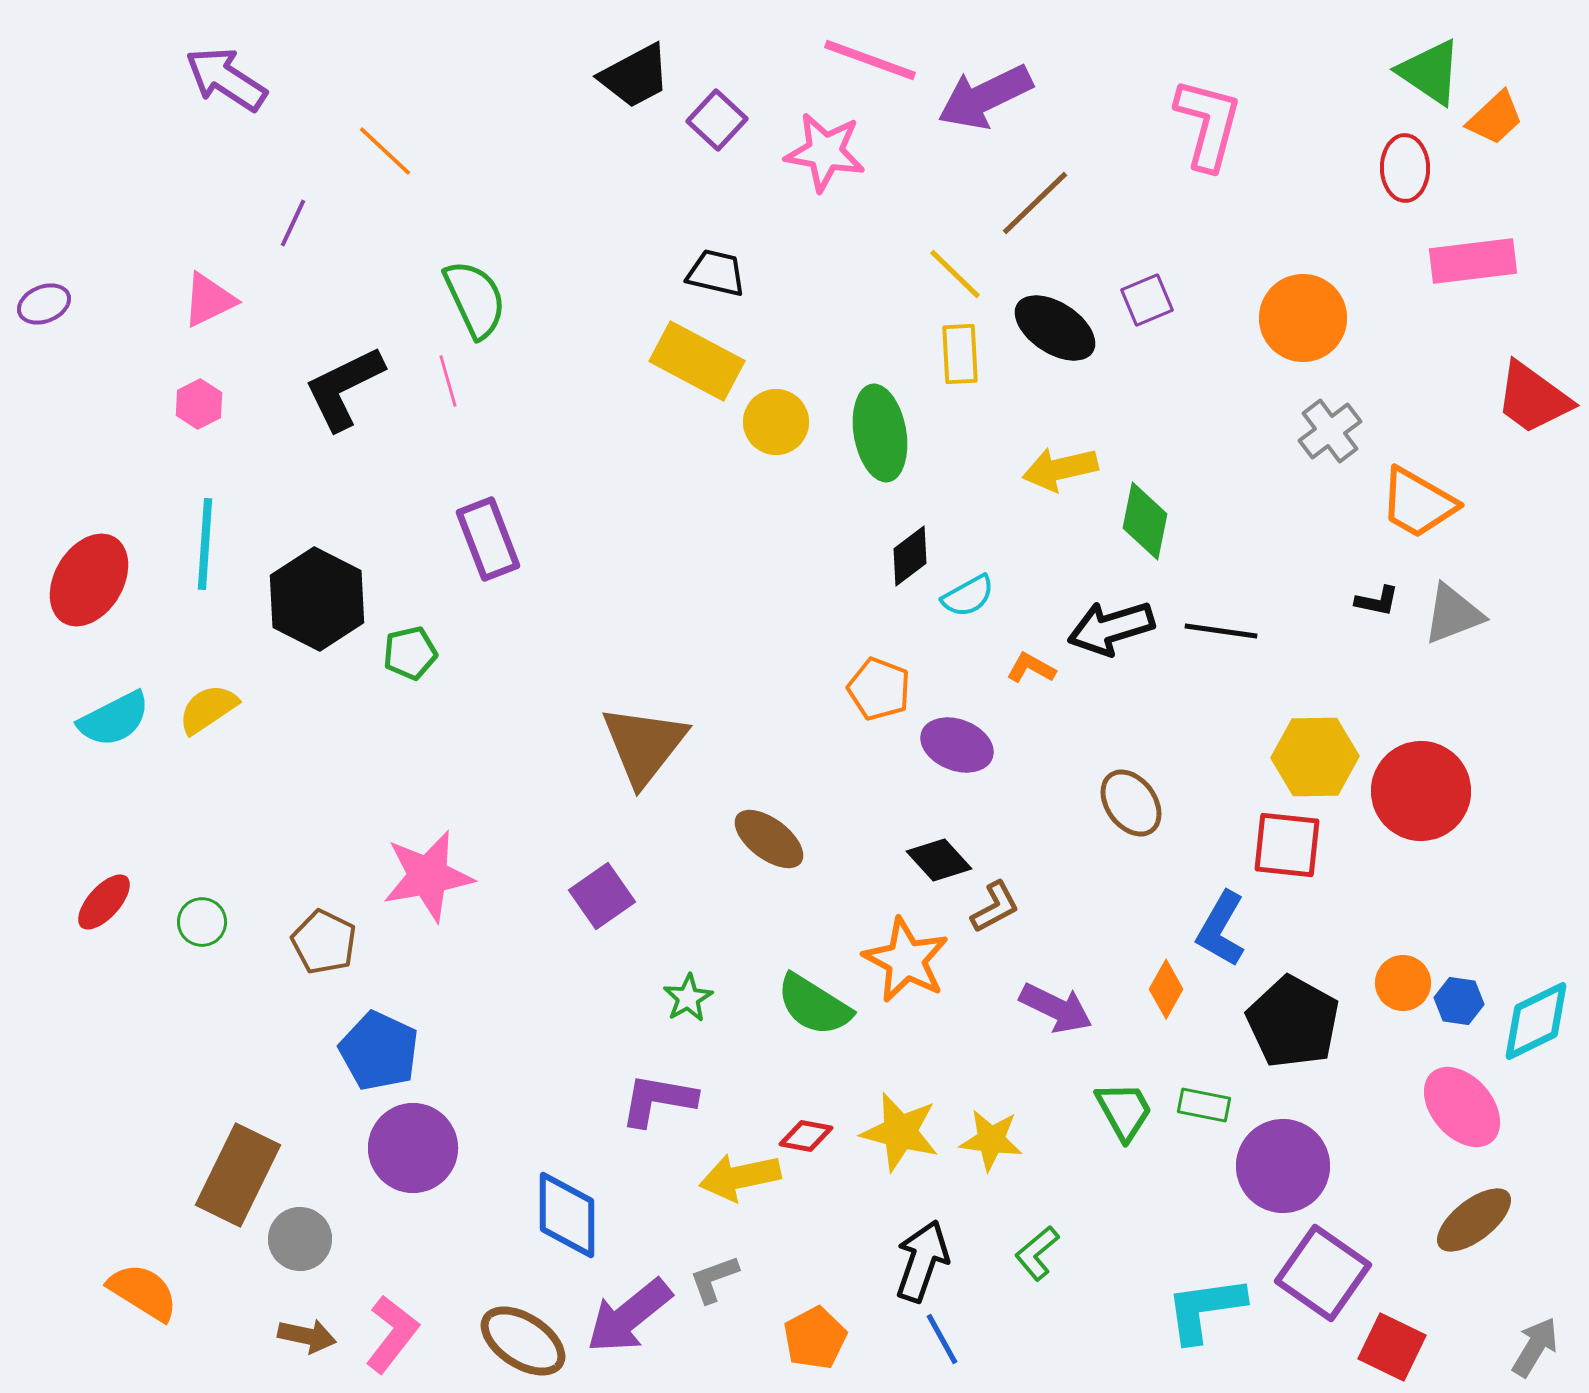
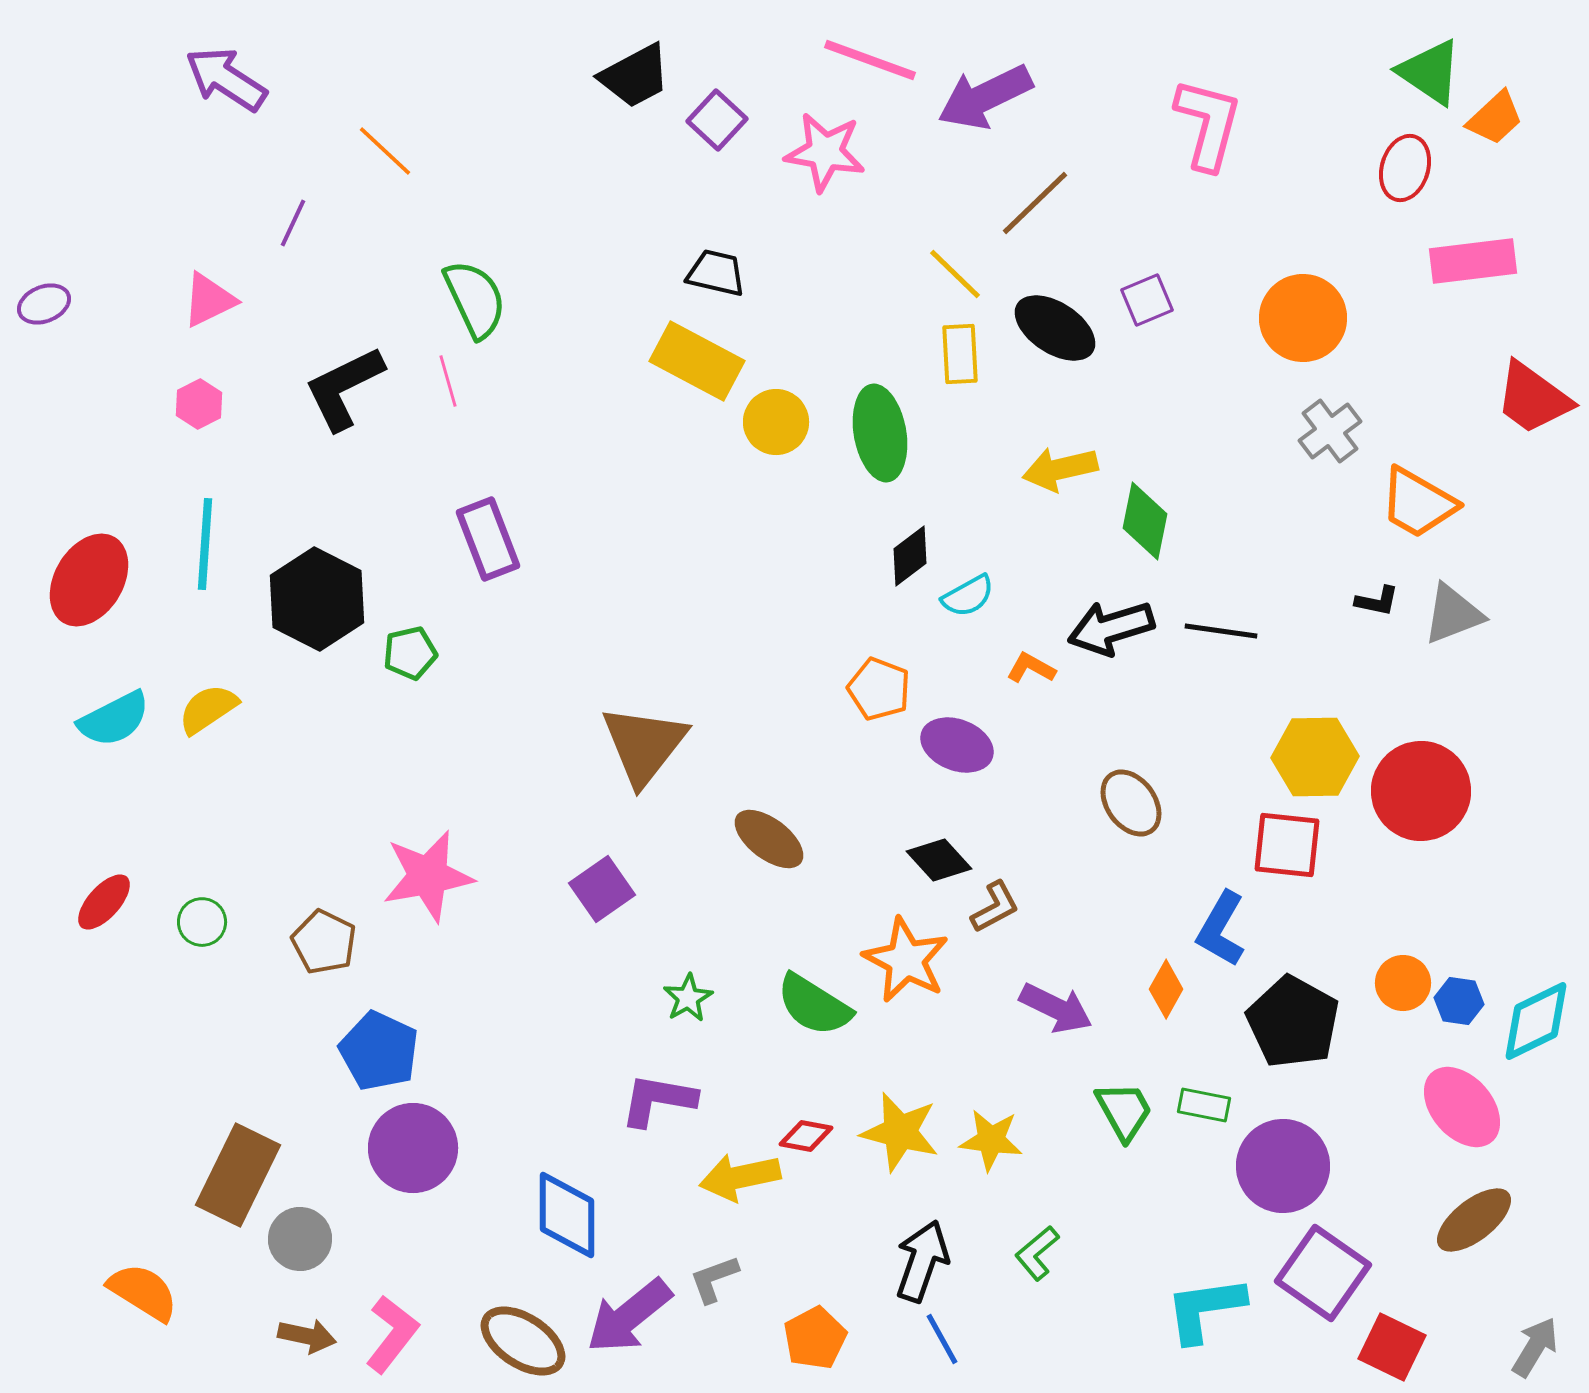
red ellipse at (1405, 168): rotated 18 degrees clockwise
purple square at (602, 896): moved 7 px up
